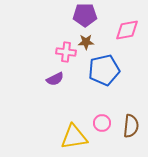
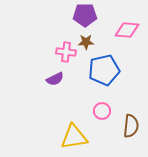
pink diamond: rotated 15 degrees clockwise
pink circle: moved 12 px up
